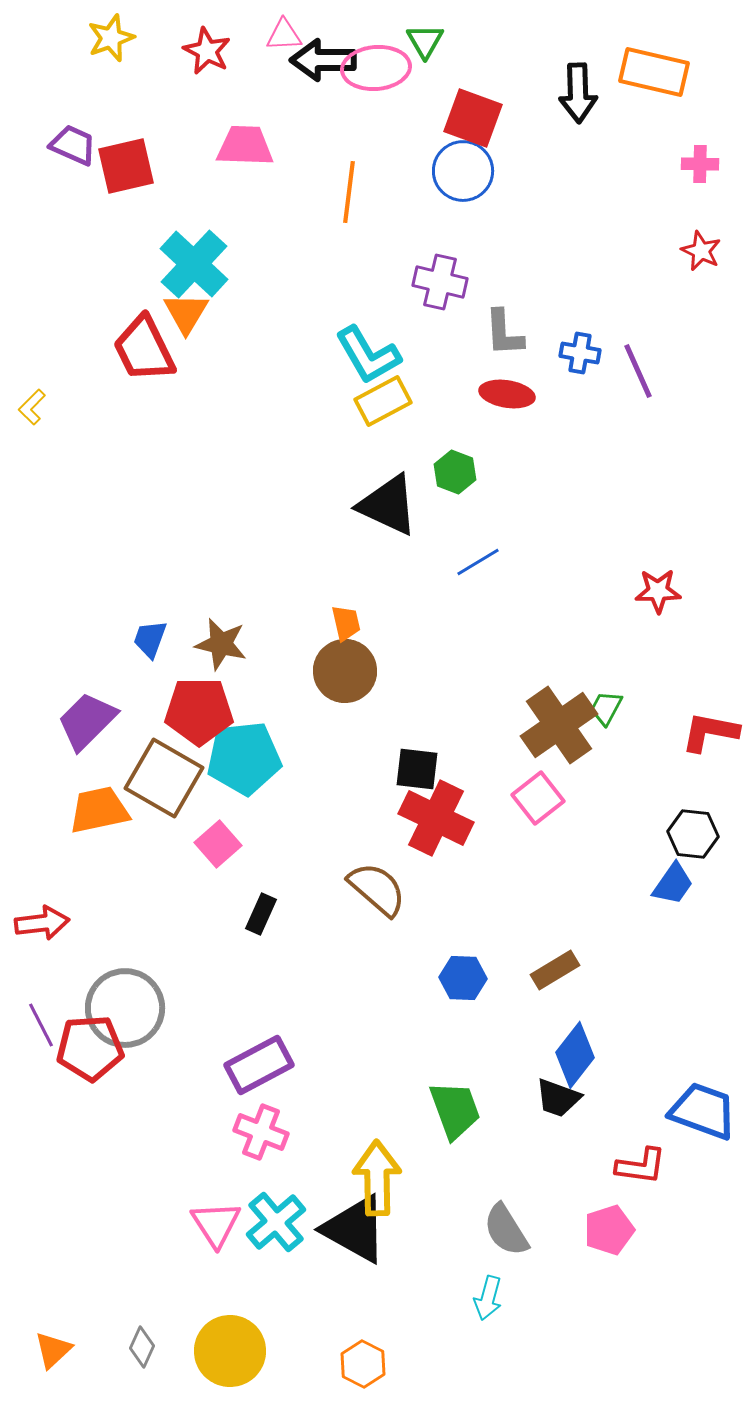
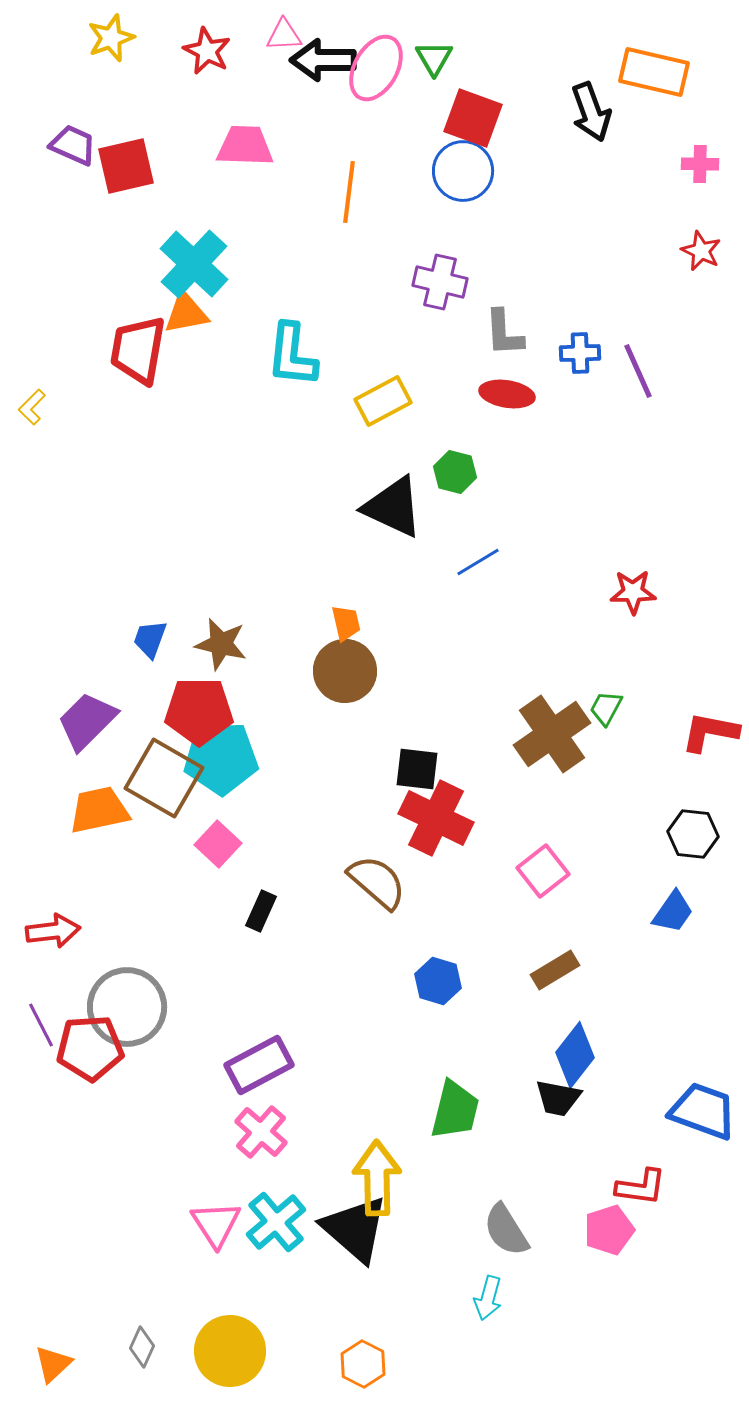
green triangle at (425, 41): moved 9 px right, 17 px down
pink ellipse at (376, 68): rotated 56 degrees counterclockwise
black arrow at (578, 93): moved 13 px right, 19 px down; rotated 18 degrees counterclockwise
orange triangle at (186, 313): rotated 48 degrees clockwise
red trapezoid at (144, 349): moved 6 px left, 1 px down; rotated 36 degrees clockwise
blue cross at (580, 353): rotated 12 degrees counterclockwise
cyan L-shape at (368, 355): moved 76 px left; rotated 36 degrees clockwise
green hexagon at (455, 472): rotated 6 degrees counterclockwise
black triangle at (388, 505): moved 5 px right, 2 px down
red star at (658, 591): moved 25 px left, 1 px down
brown cross at (559, 725): moved 7 px left, 9 px down
cyan pentagon at (244, 758): moved 23 px left; rotated 4 degrees clockwise
pink square at (538, 798): moved 5 px right, 73 px down
pink square at (218, 844): rotated 6 degrees counterclockwise
blue trapezoid at (673, 884): moved 28 px down
brown semicircle at (377, 889): moved 7 px up
black rectangle at (261, 914): moved 3 px up
red arrow at (42, 923): moved 11 px right, 8 px down
blue hexagon at (463, 978): moved 25 px left, 3 px down; rotated 15 degrees clockwise
gray circle at (125, 1008): moved 2 px right, 1 px up
black trapezoid at (558, 1098): rotated 9 degrees counterclockwise
green trapezoid at (455, 1110): rotated 34 degrees clockwise
pink cross at (261, 1132): rotated 20 degrees clockwise
red L-shape at (641, 1166): moved 21 px down
black triangle at (355, 1229): rotated 12 degrees clockwise
orange triangle at (53, 1350): moved 14 px down
